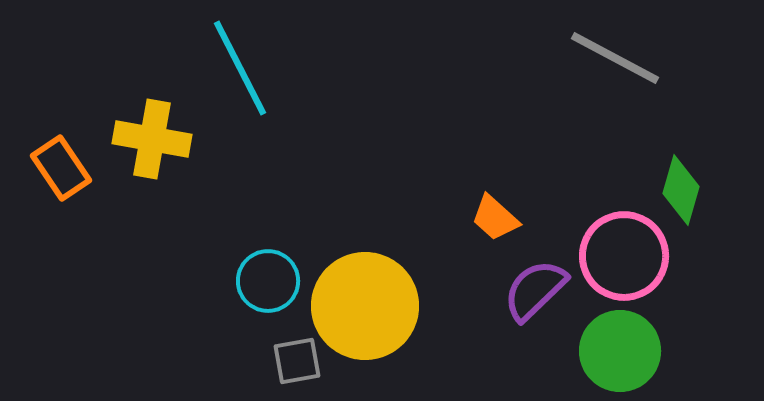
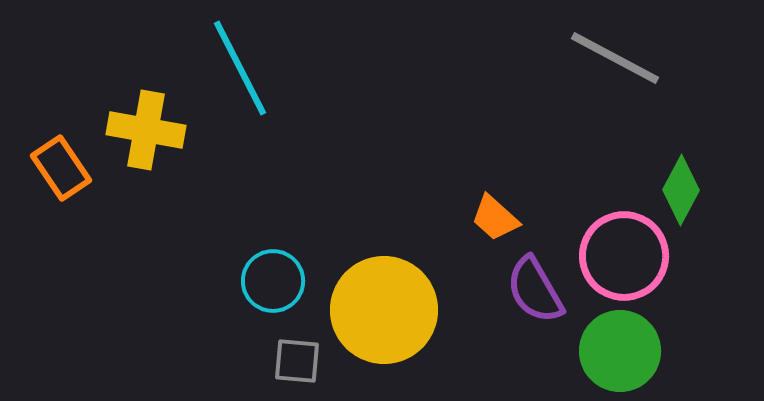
yellow cross: moved 6 px left, 9 px up
green diamond: rotated 12 degrees clockwise
cyan circle: moved 5 px right
purple semicircle: rotated 76 degrees counterclockwise
yellow circle: moved 19 px right, 4 px down
gray square: rotated 15 degrees clockwise
